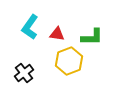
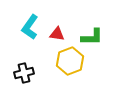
yellow hexagon: moved 1 px right
black cross: rotated 24 degrees clockwise
